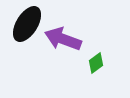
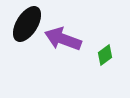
green diamond: moved 9 px right, 8 px up
